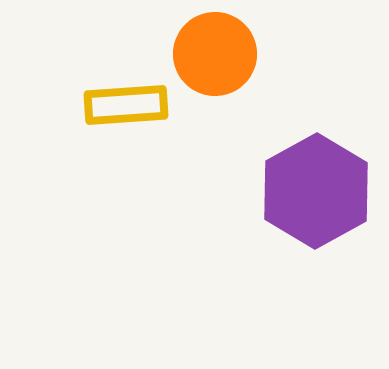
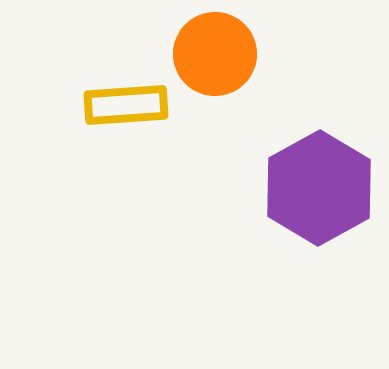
purple hexagon: moved 3 px right, 3 px up
